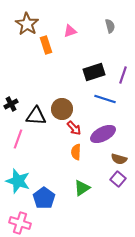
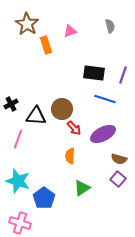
black rectangle: moved 1 px down; rotated 25 degrees clockwise
orange semicircle: moved 6 px left, 4 px down
